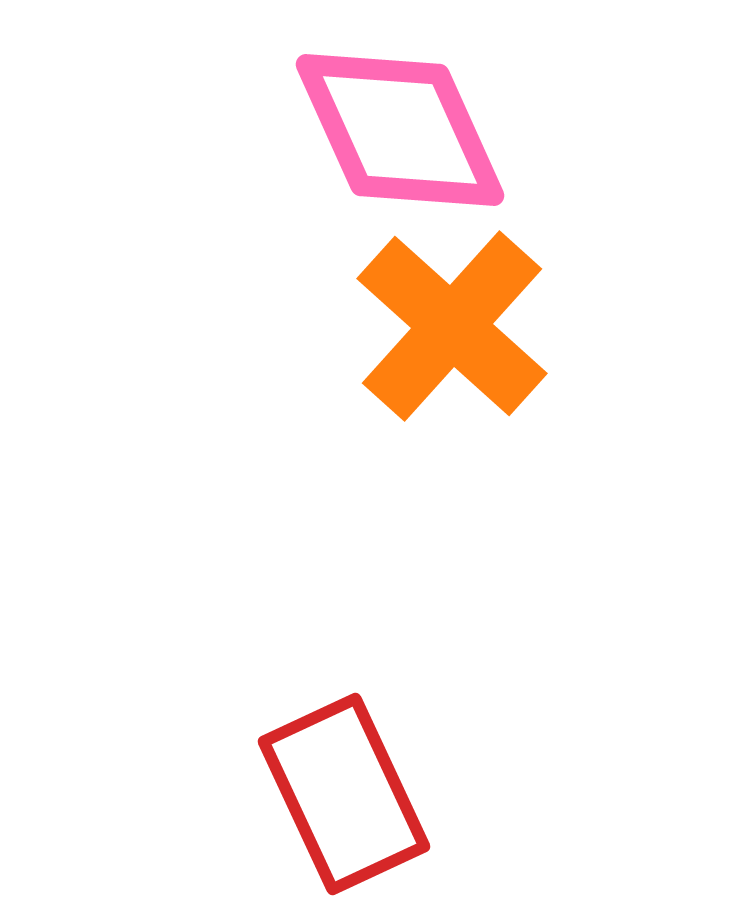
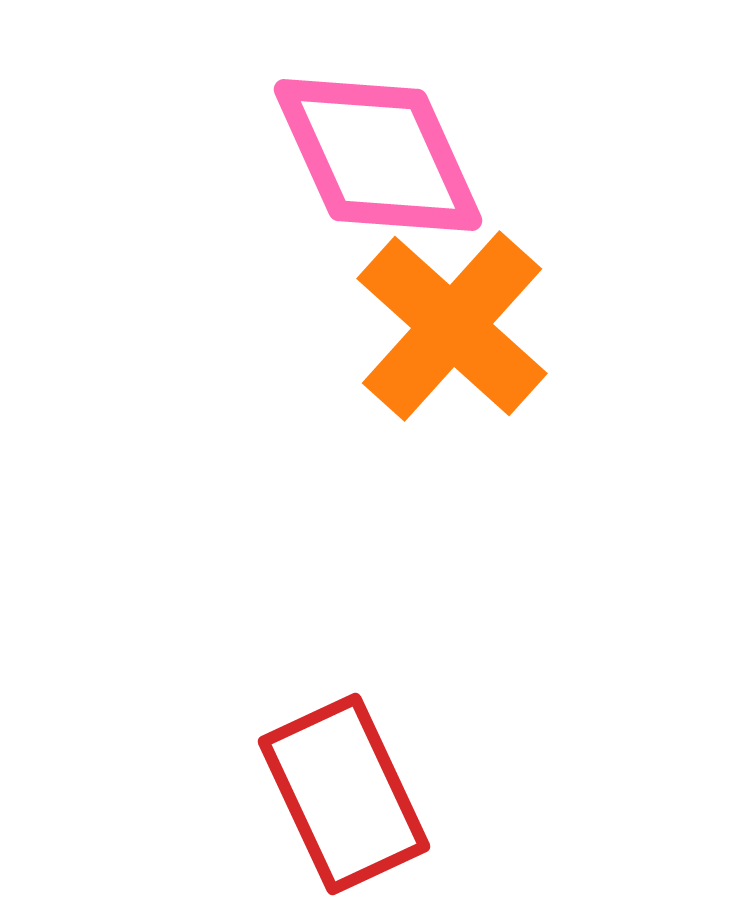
pink diamond: moved 22 px left, 25 px down
